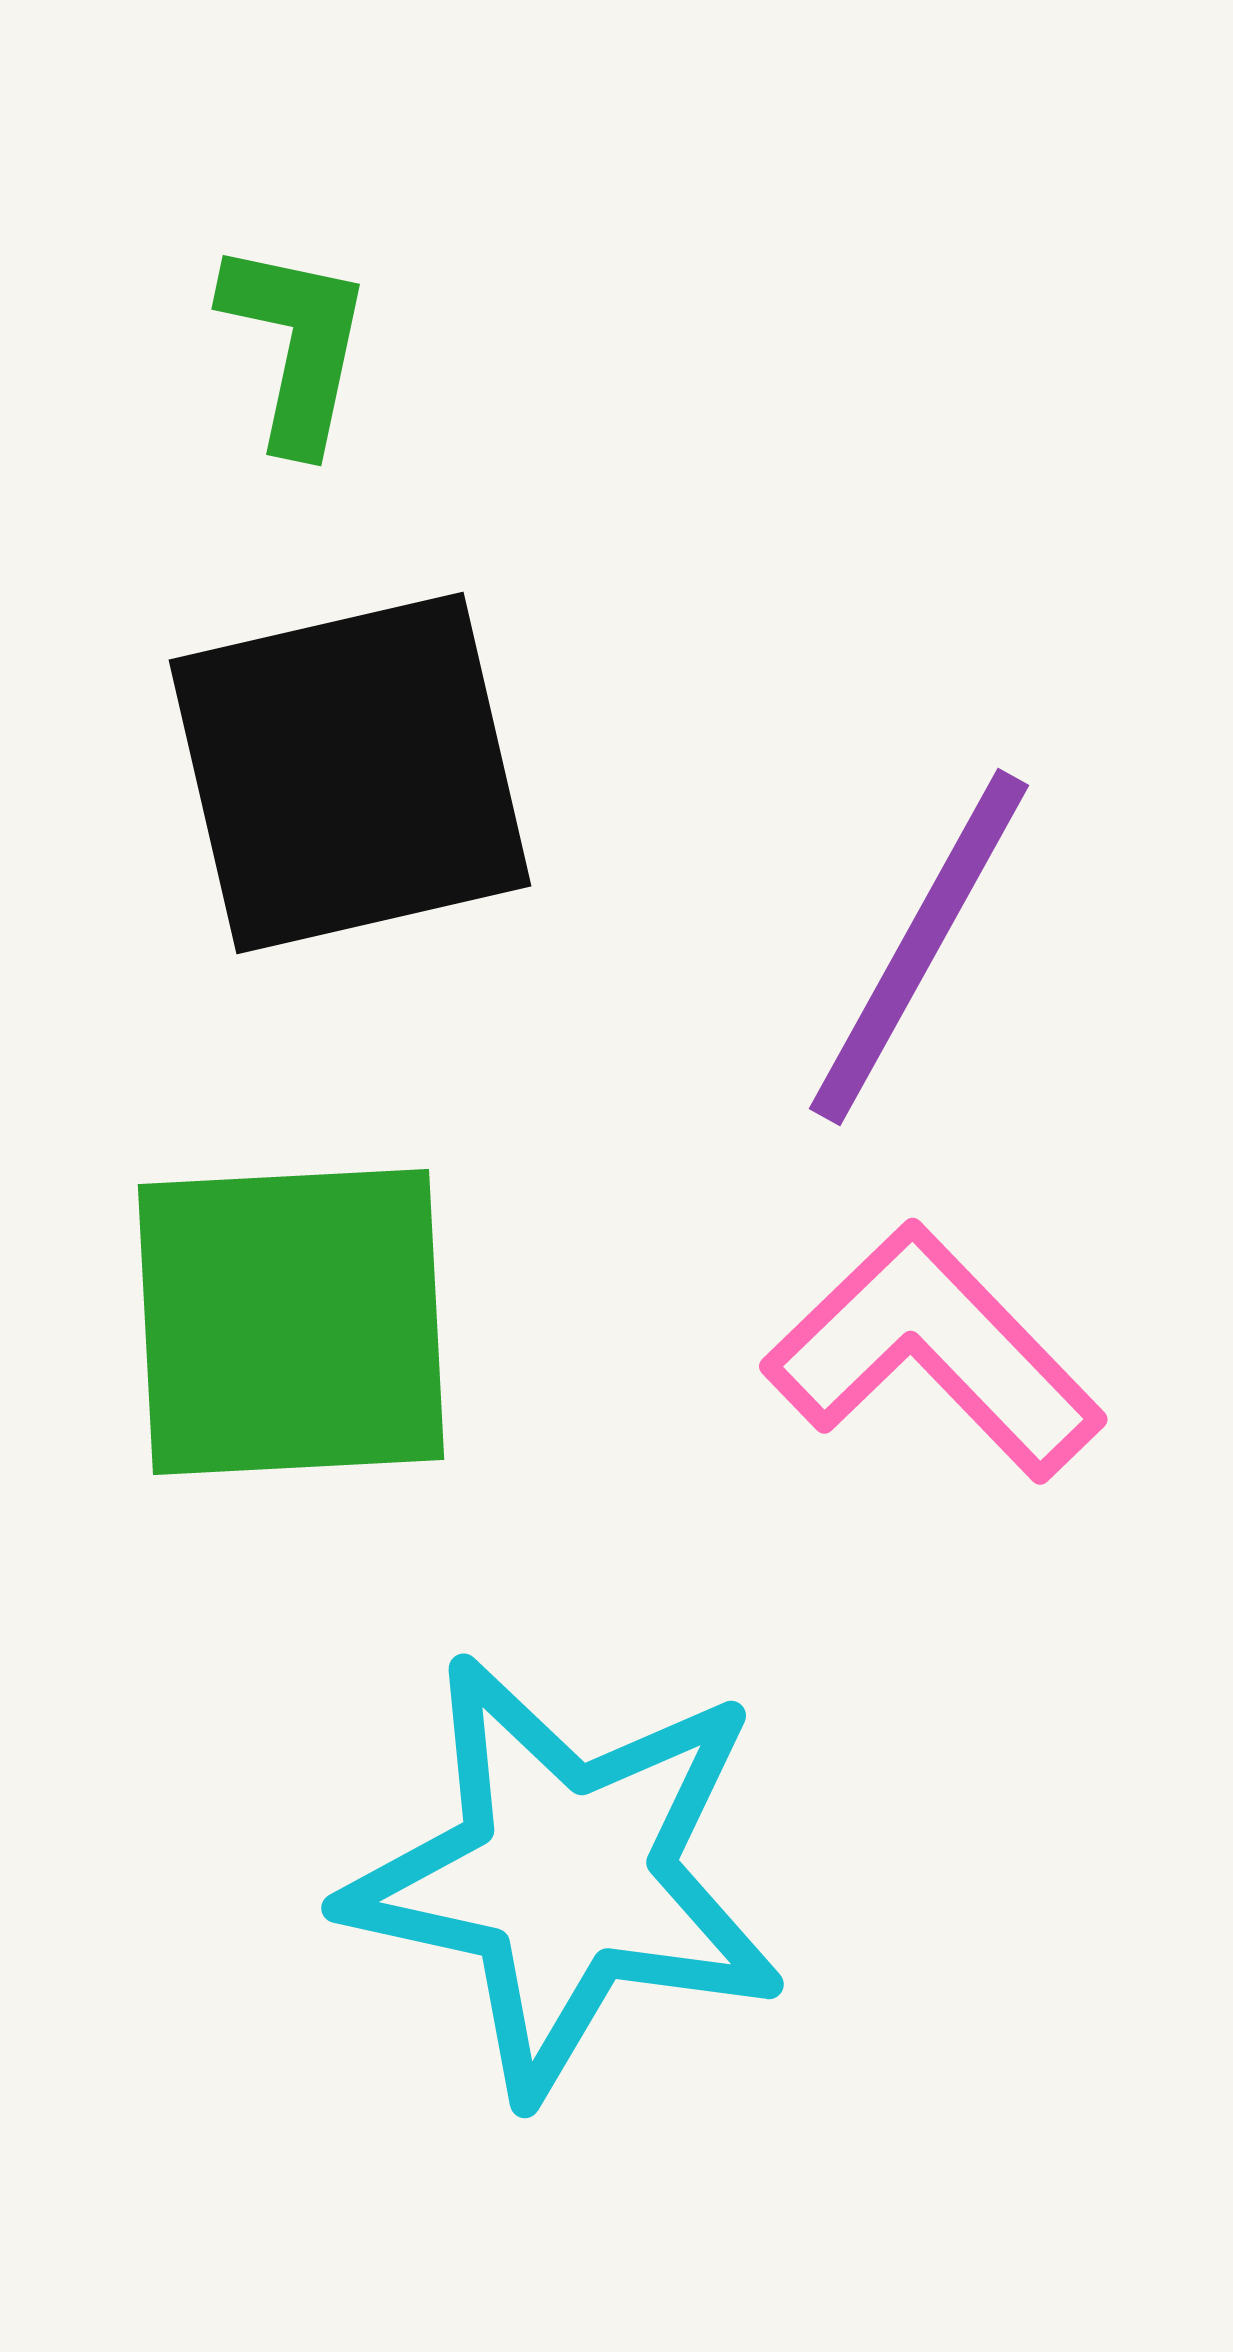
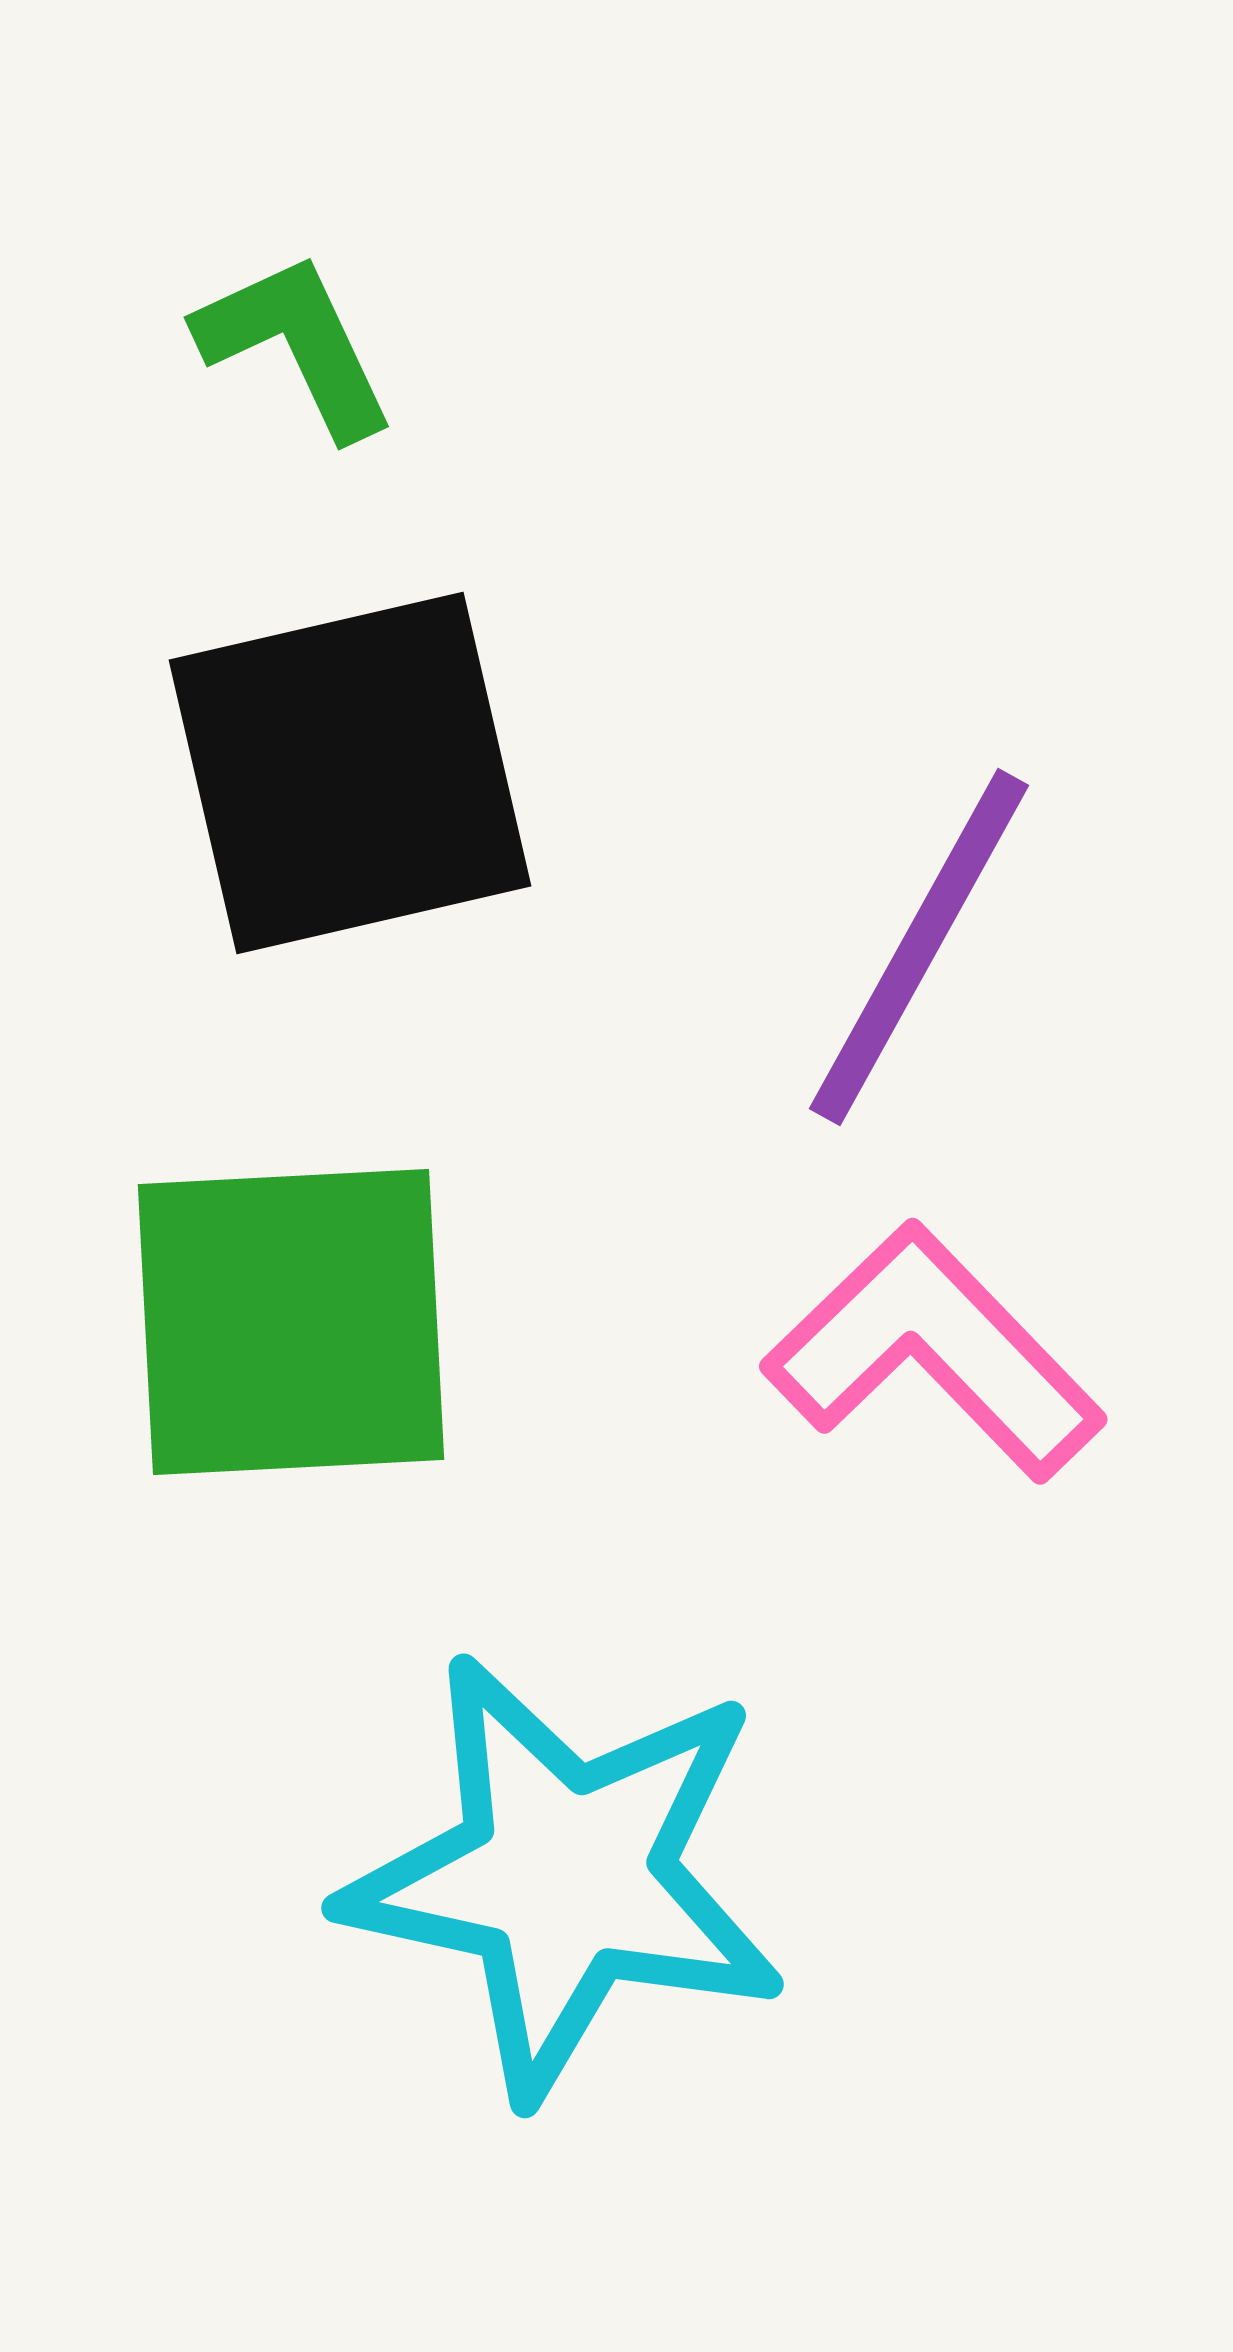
green L-shape: rotated 37 degrees counterclockwise
